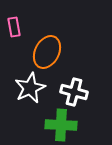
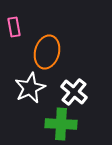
orange ellipse: rotated 12 degrees counterclockwise
white cross: rotated 24 degrees clockwise
green cross: moved 1 px up
